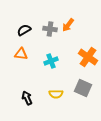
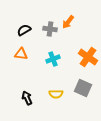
orange arrow: moved 3 px up
cyan cross: moved 2 px right, 2 px up
